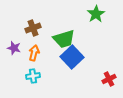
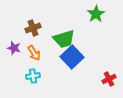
orange arrow: rotated 133 degrees clockwise
